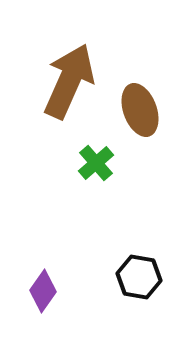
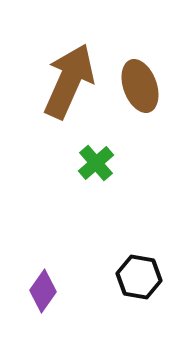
brown ellipse: moved 24 px up
